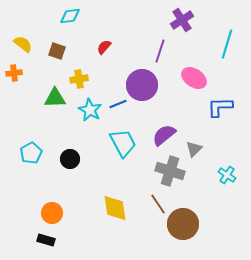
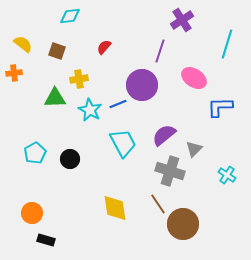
cyan pentagon: moved 4 px right
orange circle: moved 20 px left
